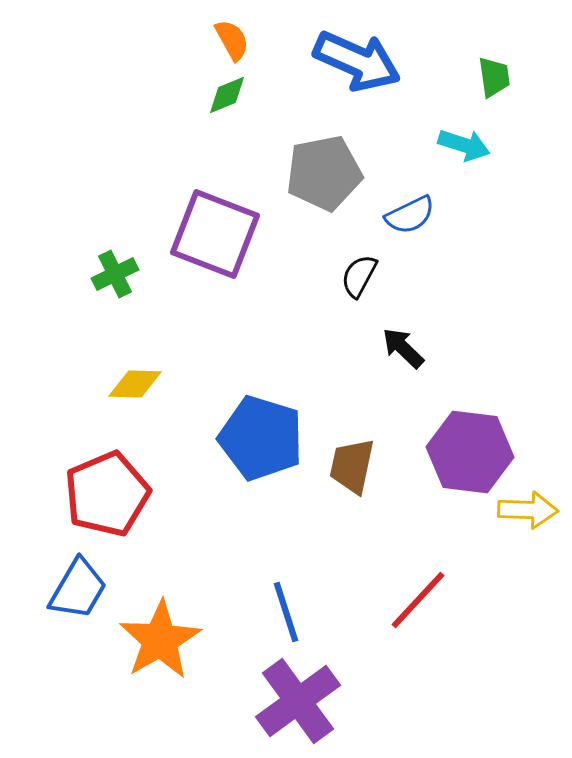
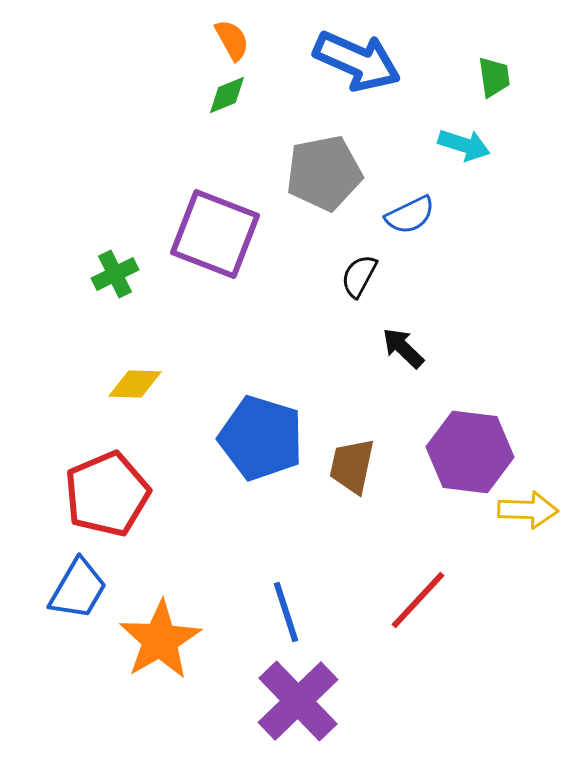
purple cross: rotated 8 degrees counterclockwise
